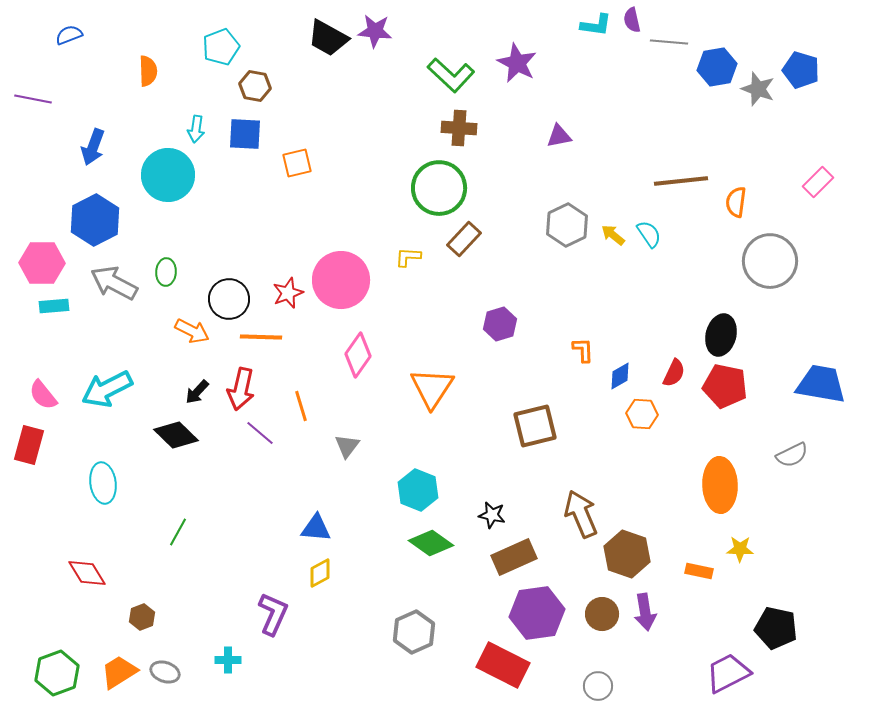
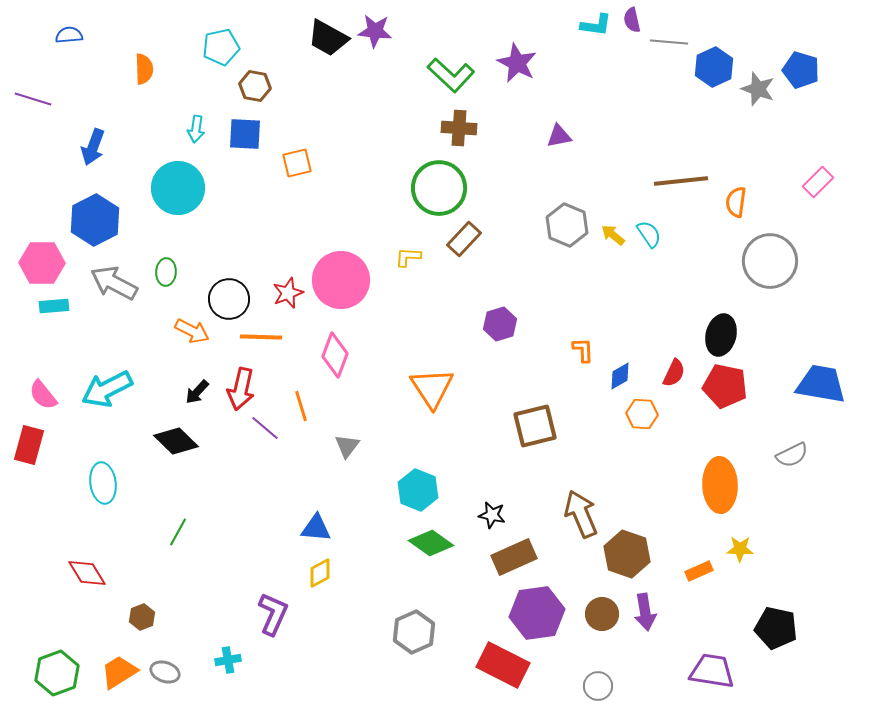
blue semicircle at (69, 35): rotated 16 degrees clockwise
cyan pentagon at (221, 47): rotated 9 degrees clockwise
blue hexagon at (717, 67): moved 3 px left; rotated 15 degrees counterclockwise
orange semicircle at (148, 71): moved 4 px left, 2 px up
purple line at (33, 99): rotated 6 degrees clockwise
cyan circle at (168, 175): moved 10 px right, 13 px down
gray hexagon at (567, 225): rotated 12 degrees counterclockwise
pink diamond at (358, 355): moved 23 px left; rotated 15 degrees counterclockwise
orange triangle at (432, 388): rotated 6 degrees counterclockwise
purple line at (260, 433): moved 5 px right, 5 px up
black diamond at (176, 435): moved 6 px down
orange rectangle at (699, 571): rotated 36 degrees counterclockwise
cyan cross at (228, 660): rotated 10 degrees counterclockwise
purple trapezoid at (728, 673): moved 16 px left, 2 px up; rotated 36 degrees clockwise
